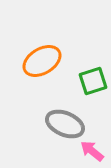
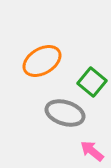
green square: moved 1 px left, 1 px down; rotated 32 degrees counterclockwise
gray ellipse: moved 11 px up; rotated 6 degrees counterclockwise
